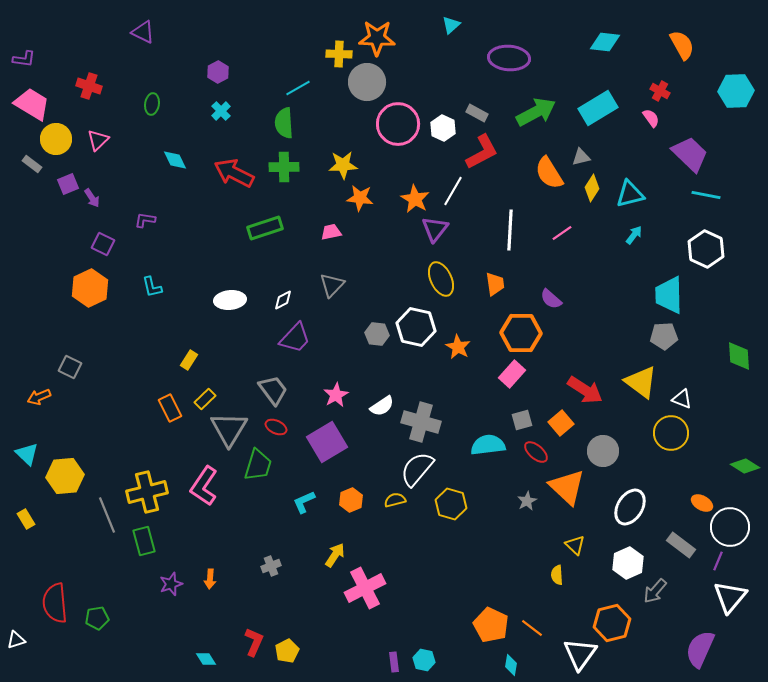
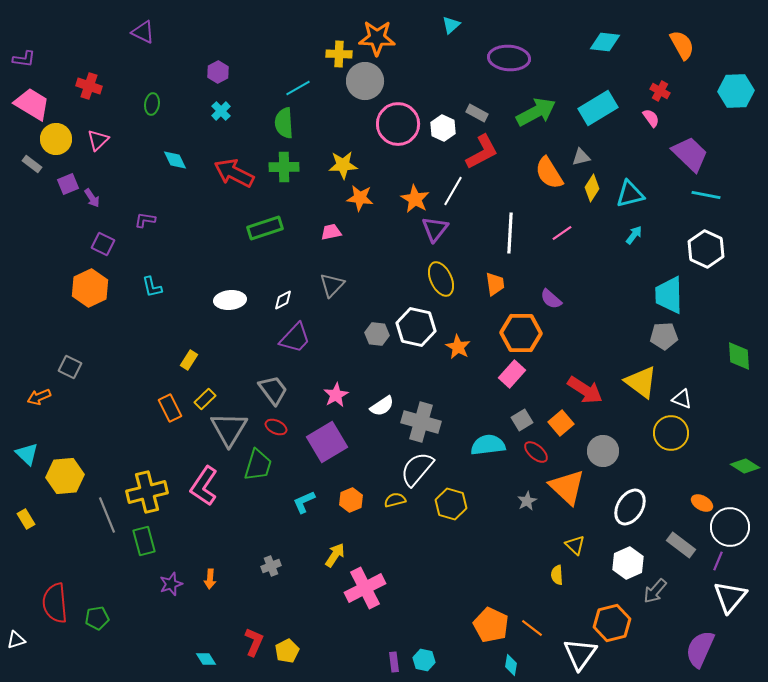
gray circle at (367, 82): moved 2 px left, 1 px up
white line at (510, 230): moved 3 px down
gray square at (522, 420): rotated 15 degrees counterclockwise
